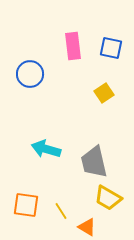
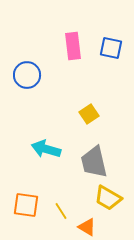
blue circle: moved 3 px left, 1 px down
yellow square: moved 15 px left, 21 px down
